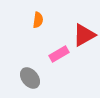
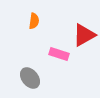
orange semicircle: moved 4 px left, 1 px down
pink rectangle: rotated 48 degrees clockwise
